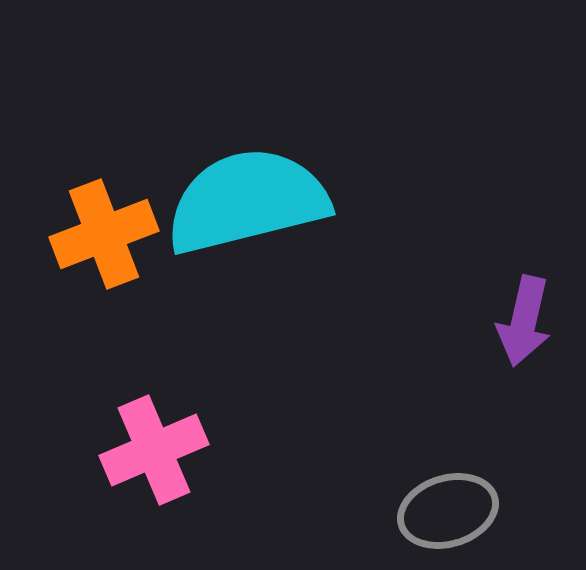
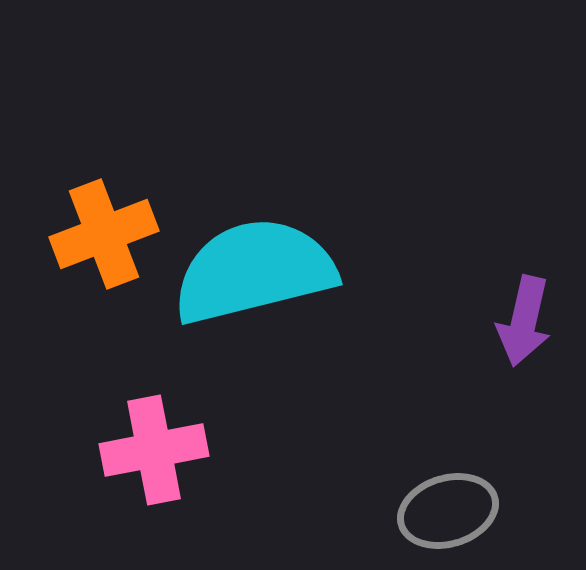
cyan semicircle: moved 7 px right, 70 px down
pink cross: rotated 12 degrees clockwise
